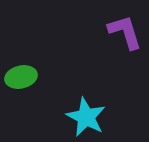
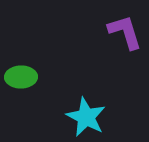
green ellipse: rotated 12 degrees clockwise
